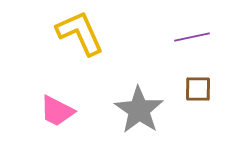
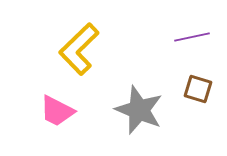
yellow L-shape: moved 1 px left, 16 px down; rotated 110 degrees counterclockwise
brown square: rotated 16 degrees clockwise
gray star: rotated 12 degrees counterclockwise
